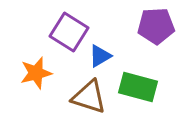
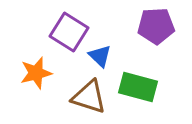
blue triangle: rotated 45 degrees counterclockwise
